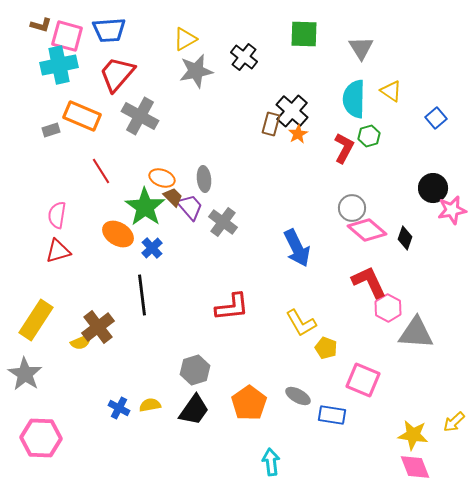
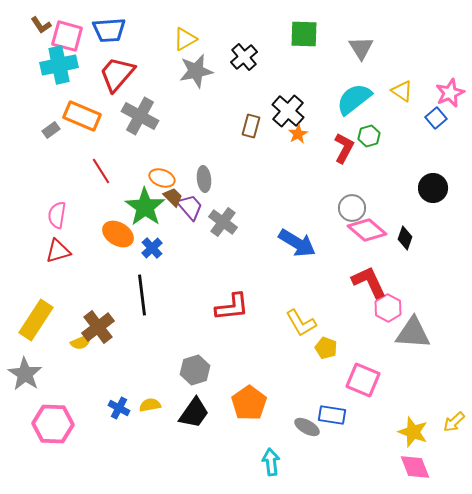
brown L-shape at (41, 25): rotated 40 degrees clockwise
black cross at (244, 57): rotated 12 degrees clockwise
yellow triangle at (391, 91): moved 11 px right
cyan semicircle at (354, 99): rotated 51 degrees clockwise
black cross at (292, 111): moved 4 px left
brown rectangle at (271, 124): moved 20 px left, 2 px down
gray rectangle at (51, 130): rotated 18 degrees counterclockwise
pink star at (452, 210): moved 2 px left, 117 px up; rotated 12 degrees counterclockwise
blue arrow at (297, 248): moved 5 px up; rotated 33 degrees counterclockwise
gray triangle at (416, 333): moved 3 px left
gray ellipse at (298, 396): moved 9 px right, 31 px down
black trapezoid at (194, 410): moved 3 px down
yellow star at (413, 435): moved 3 px up; rotated 12 degrees clockwise
pink hexagon at (41, 438): moved 12 px right, 14 px up
